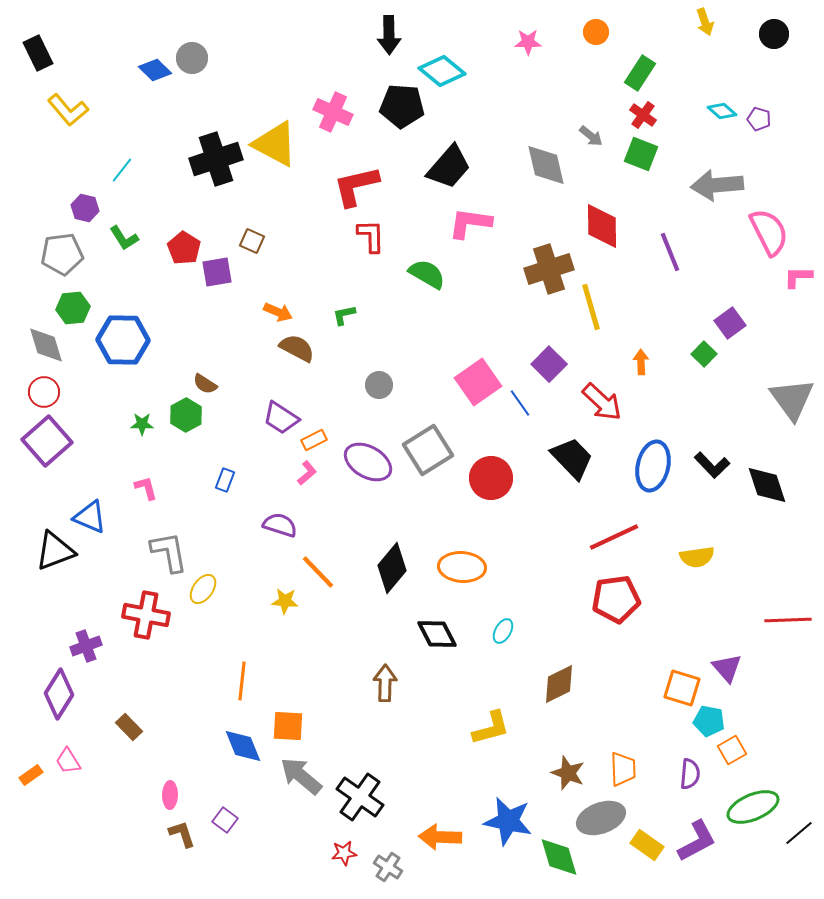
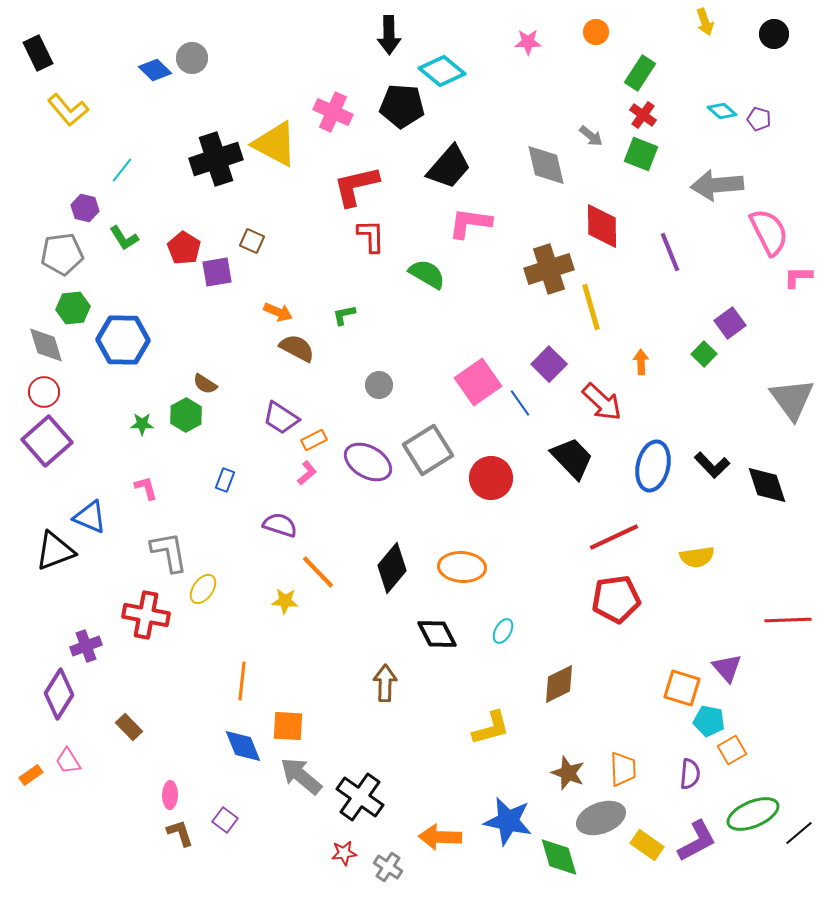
green ellipse at (753, 807): moved 7 px down
brown L-shape at (182, 834): moved 2 px left, 1 px up
